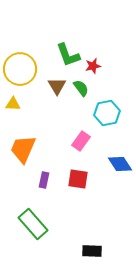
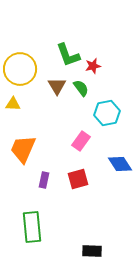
red square: rotated 25 degrees counterclockwise
green rectangle: moved 1 px left, 3 px down; rotated 36 degrees clockwise
